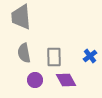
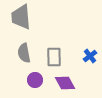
purple diamond: moved 1 px left, 3 px down
